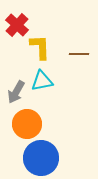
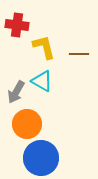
red cross: rotated 35 degrees counterclockwise
yellow L-shape: moved 4 px right; rotated 12 degrees counterclockwise
cyan triangle: rotated 40 degrees clockwise
